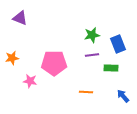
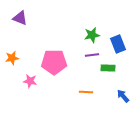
pink pentagon: moved 1 px up
green rectangle: moved 3 px left
